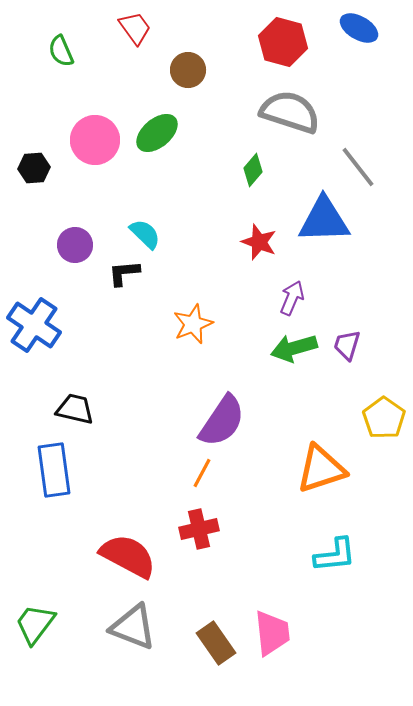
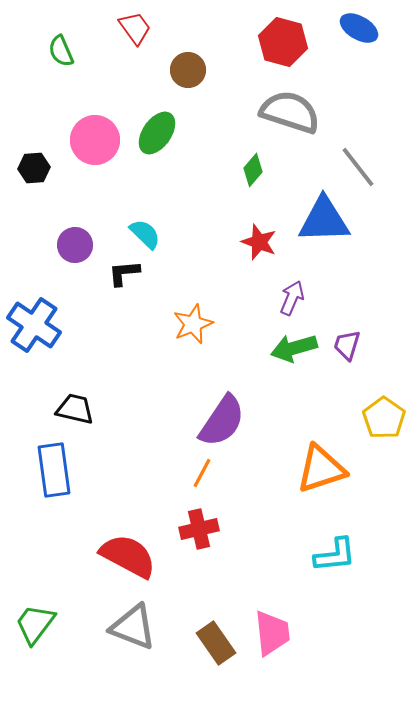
green ellipse: rotated 15 degrees counterclockwise
